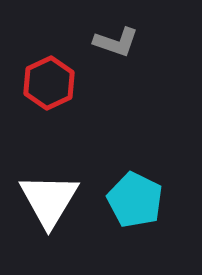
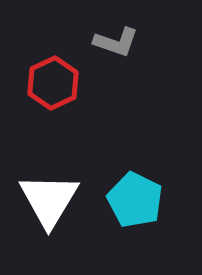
red hexagon: moved 4 px right
